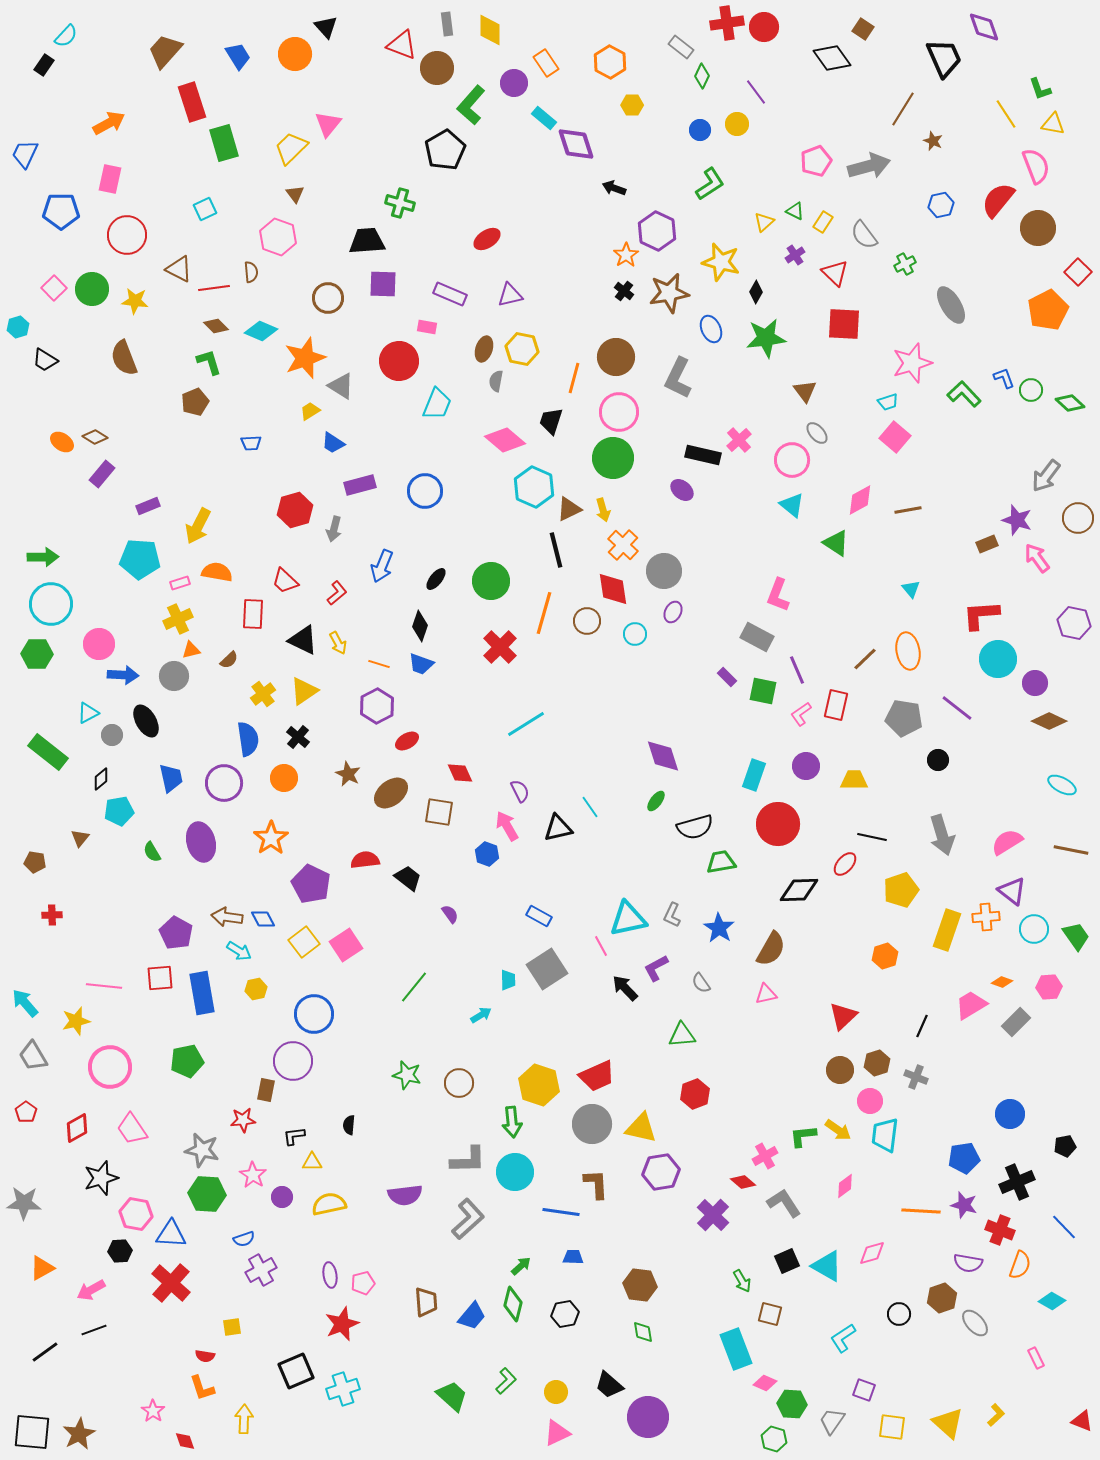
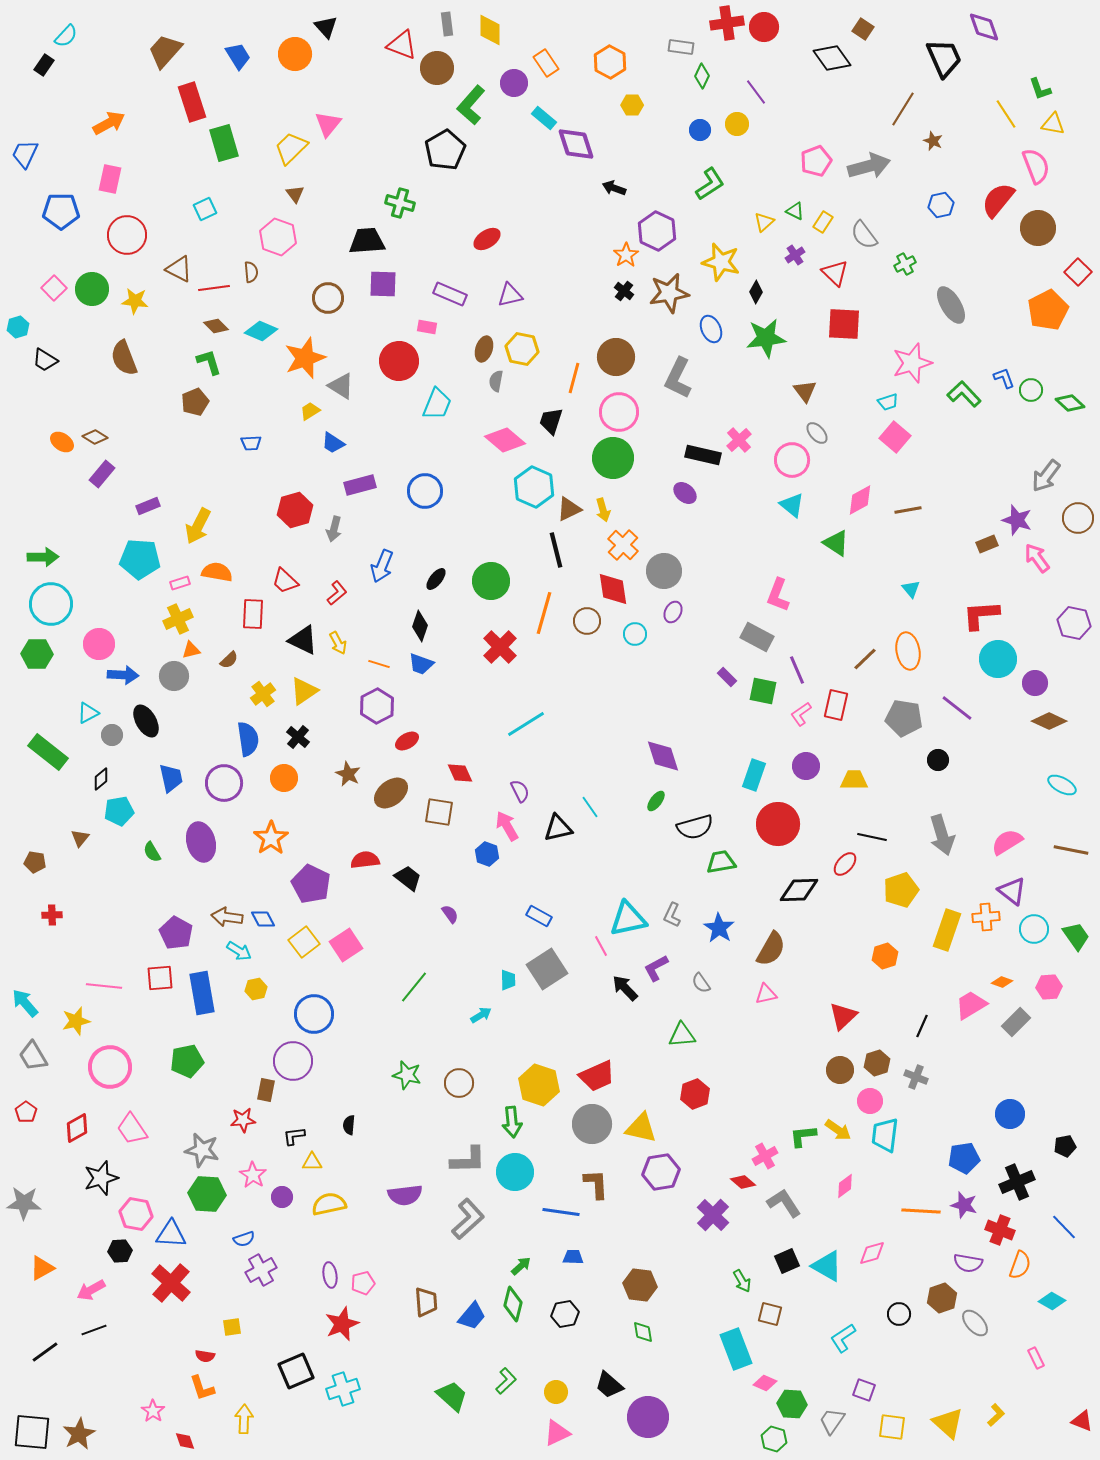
gray rectangle at (681, 47): rotated 30 degrees counterclockwise
purple ellipse at (682, 490): moved 3 px right, 3 px down
